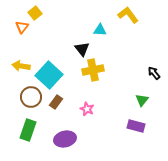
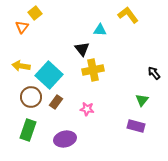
pink star: rotated 16 degrees counterclockwise
